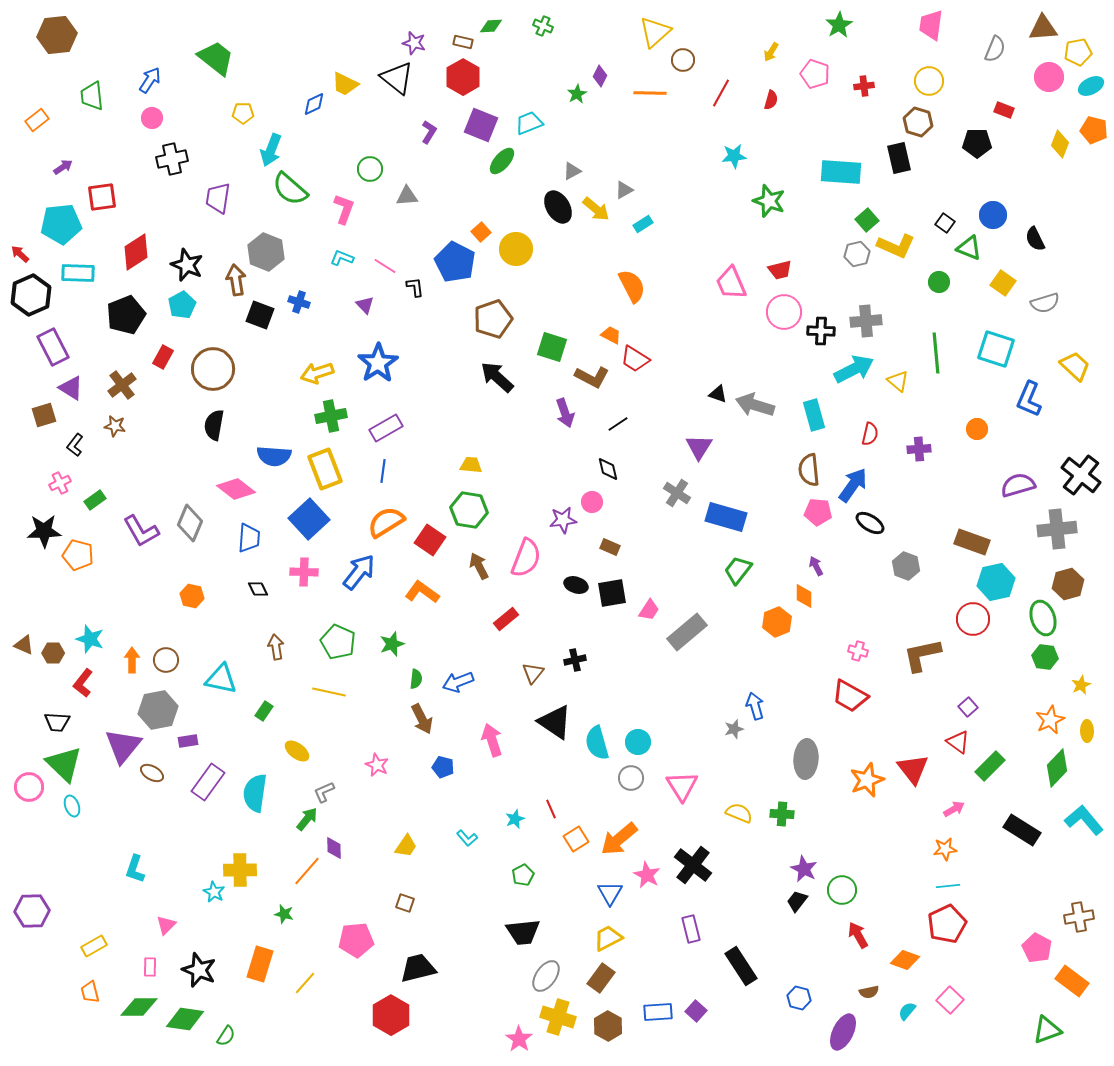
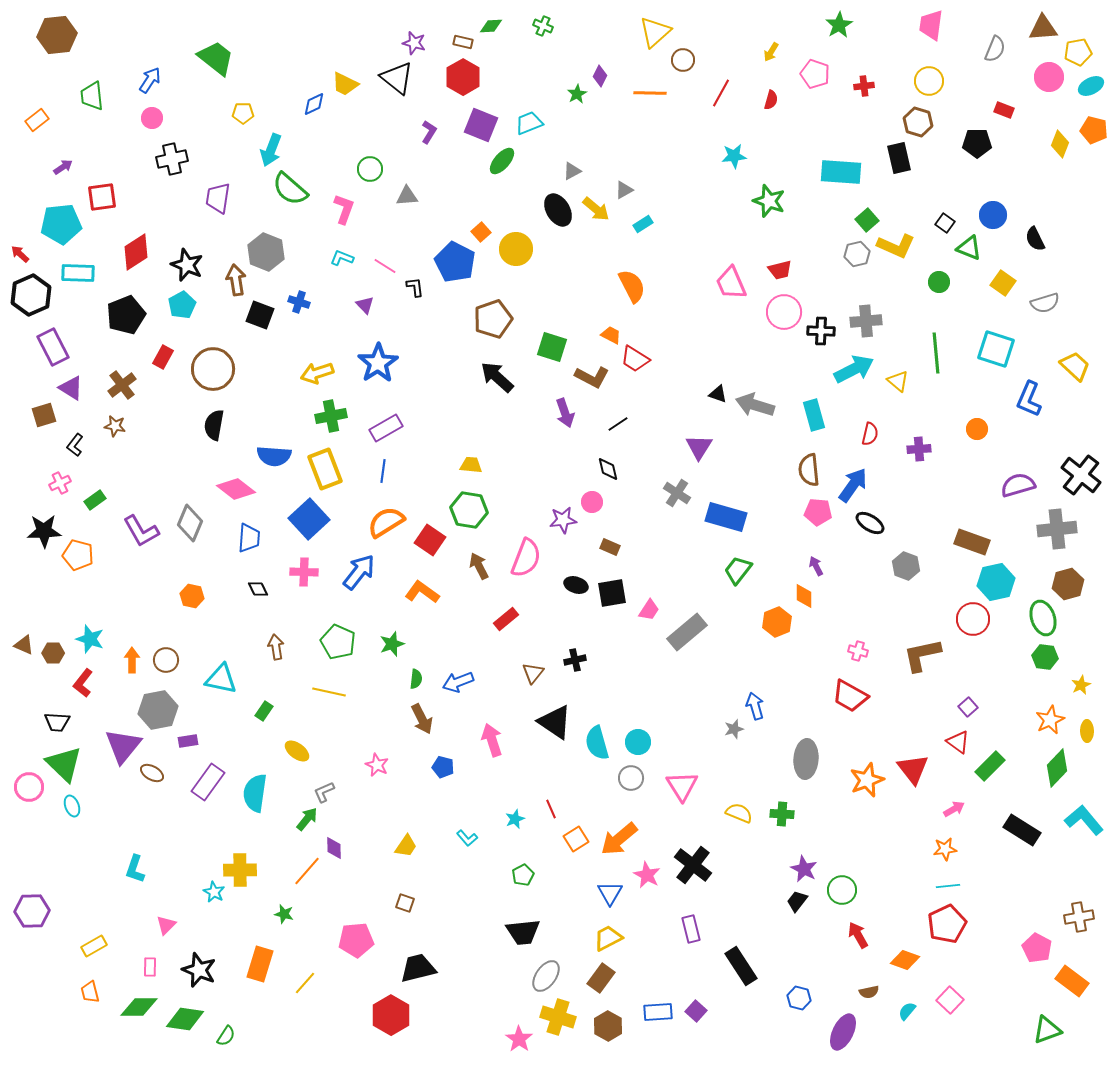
black ellipse at (558, 207): moved 3 px down
